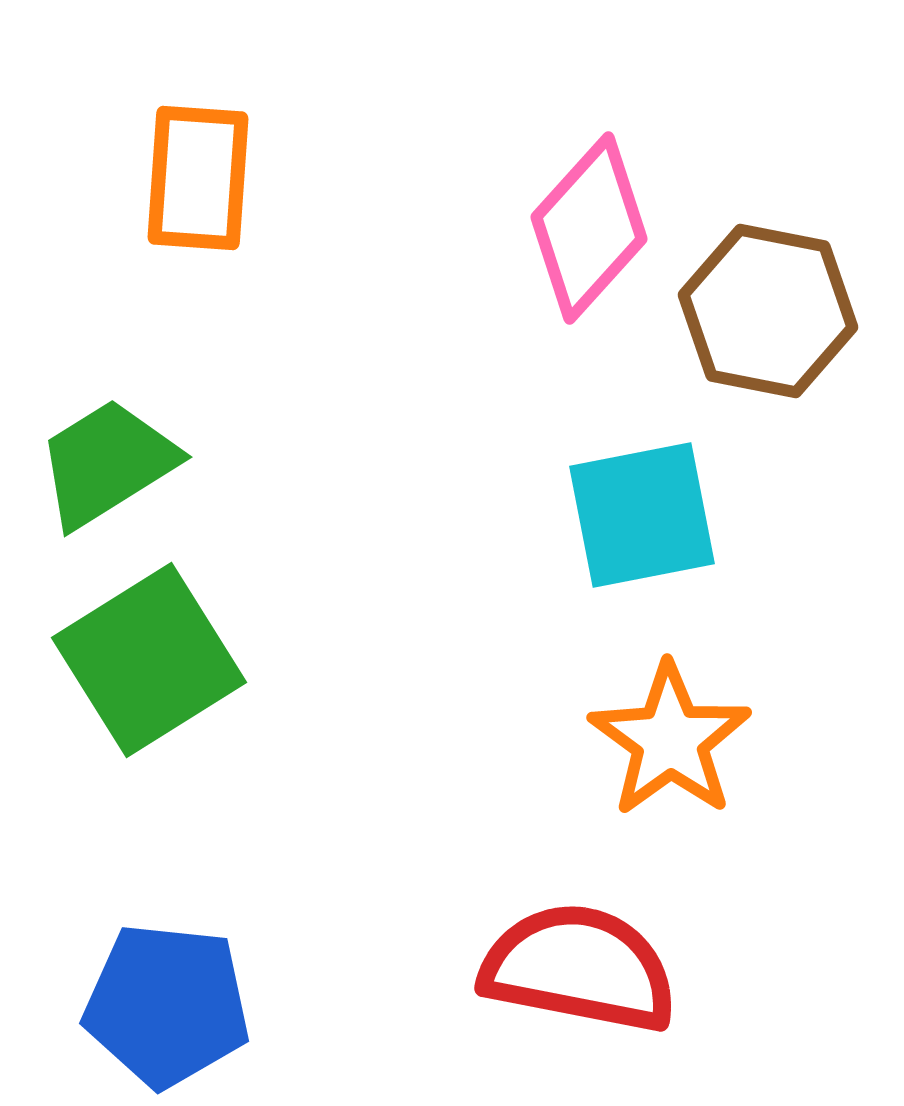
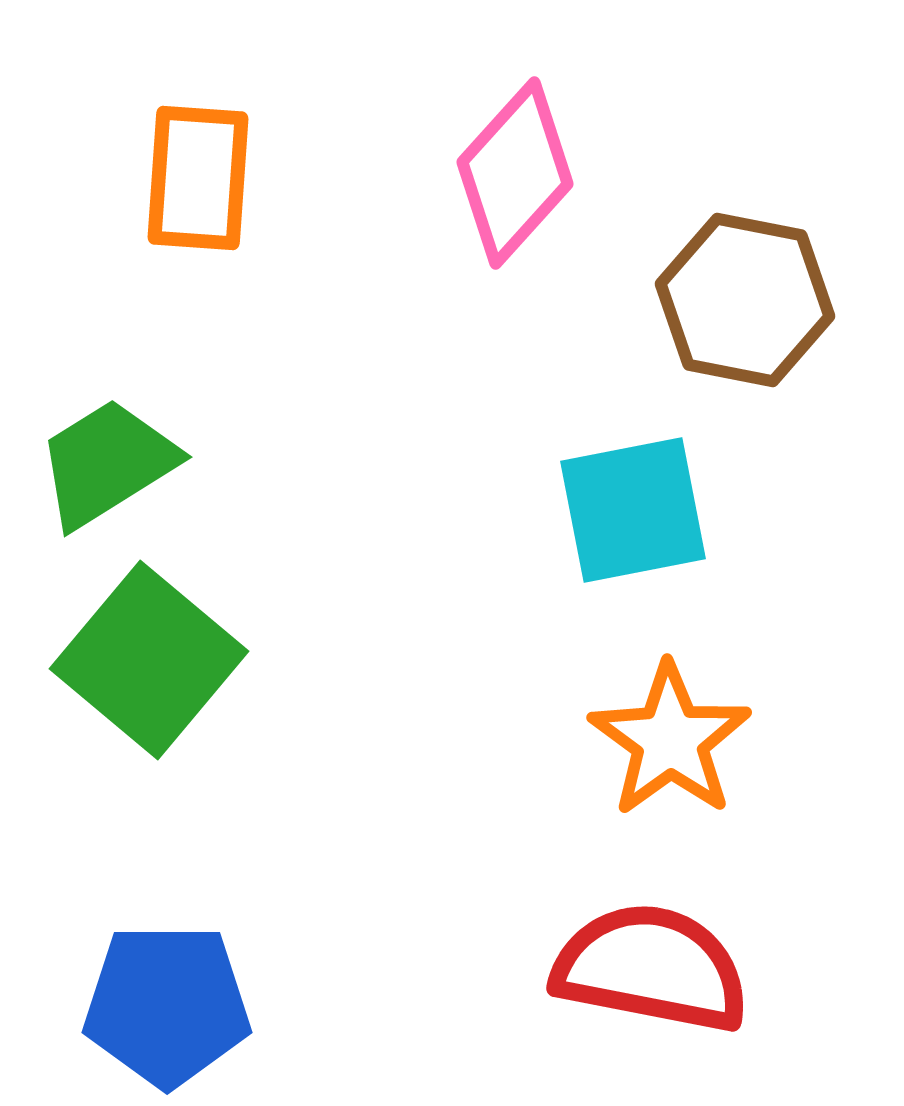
pink diamond: moved 74 px left, 55 px up
brown hexagon: moved 23 px left, 11 px up
cyan square: moved 9 px left, 5 px up
green square: rotated 18 degrees counterclockwise
red semicircle: moved 72 px right
blue pentagon: rotated 6 degrees counterclockwise
